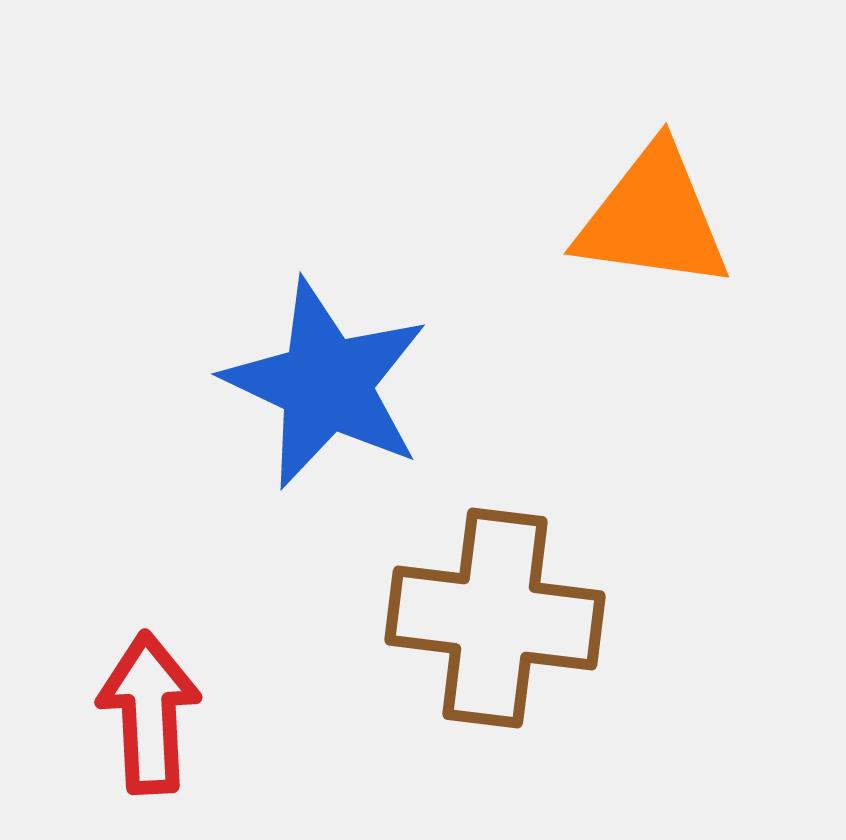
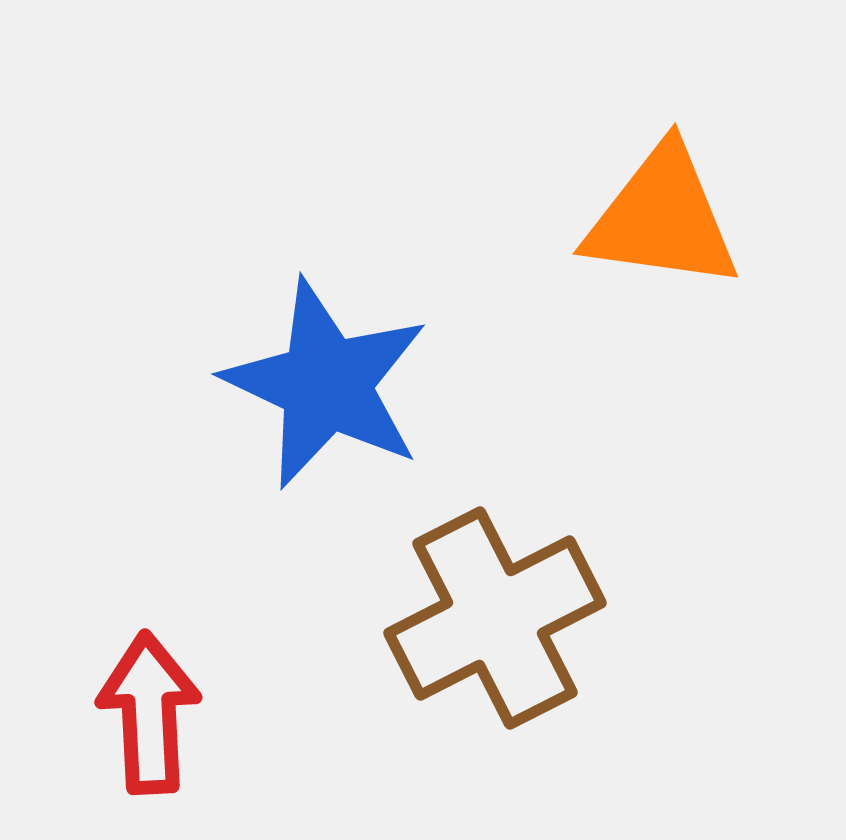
orange triangle: moved 9 px right
brown cross: rotated 34 degrees counterclockwise
